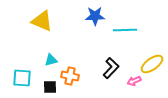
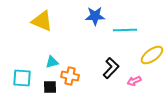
cyan triangle: moved 1 px right, 2 px down
yellow ellipse: moved 9 px up
